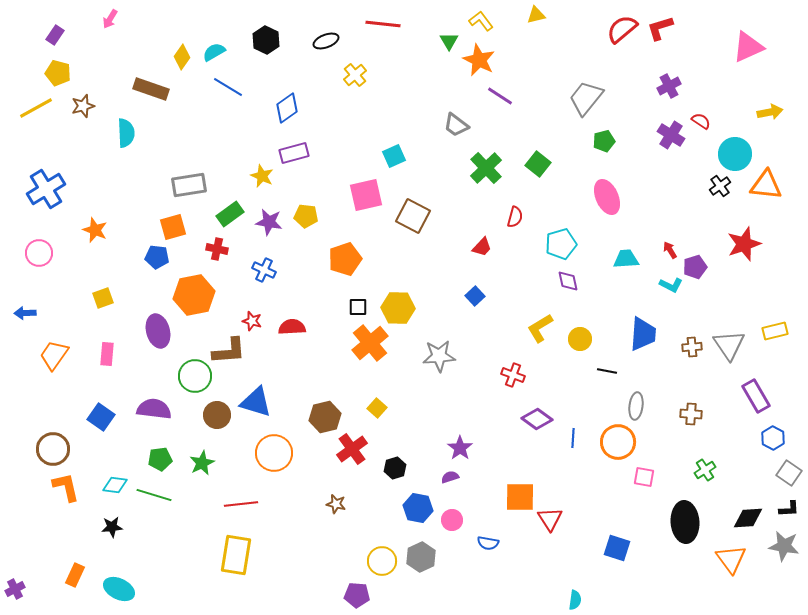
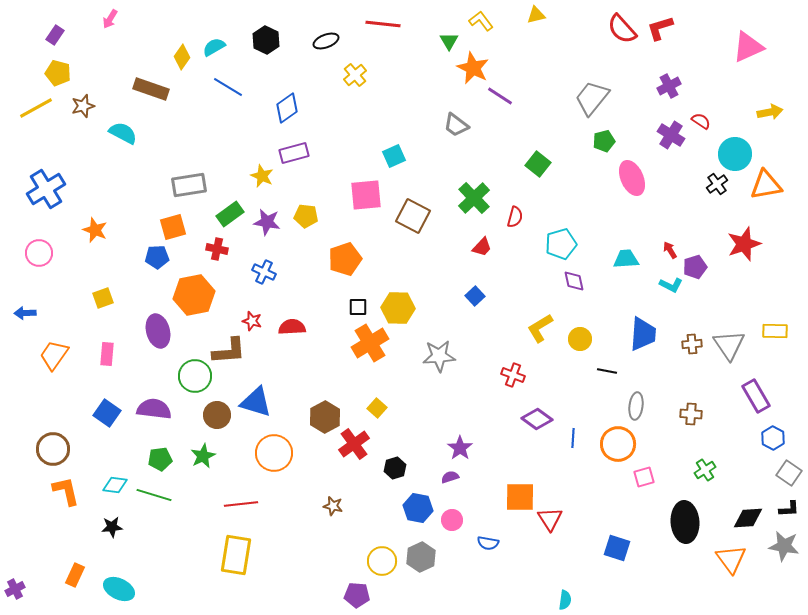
red semicircle at (622, 29): rotated 92 degrees counterclockwise
cyan semicircle at (214, 52): moved 5 px up
orange star at (479, 60): moved 6 px left, 8 px down
gray trapezoid at (586, 98): moved 6 px right
cyan semicircle at (126, 133): moved 3 px left; rotated 60 degrees counterclockwise
green cross at (486, 168): moved 12 px left, 30 px down
orange triangle at (766, 185): rotated 16 degrees counterclockwise
black cross at (720, 186): moved 3 px left, 2 px up
pink square at (366, 195): rotated 8 degrees clockwise
pink ellipse at (607, 197): moved 25 px right, 19 px up
purple star at (269, 222): moved 2 px left
blue pentagon at (157, 257): rotated 10 degrees counterclockwise
blue cross at (264, 270): moved 2 px down
purple diamond at (568, 281): moved 6 px right
yellow rectangle at (775, 331): rotated 15 degrees clockwise
orange cross at (370, 343): rotated 9 degrees clockwise
brown cross at (692, 347): moved 3 px up
blue square at (101, 417): moved 6 px right, 4 px up
brown hexagon at (325, 417): rotated 16 degrees counterclockwise
orange circle at (618, 442): moved 2 px down
red cross at (352, 449): moved 2 px right, 5 px up
green star at (202, 463): moved 1 px right, 7 px up
pink square at (644, 477): rotated 25 degrees counterclockwise
orange L-shape at (66, 487): moved 4 px down
brown star at (336, 504): moved 3 px left, 2 px down
cyan semicircle at (575, 600): moved 10 px left
